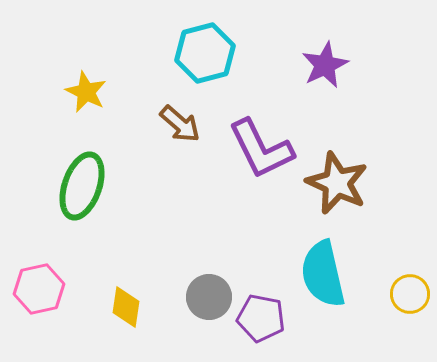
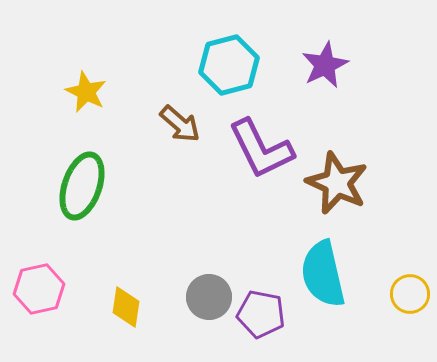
cyan hexagon: moved 24 px right, 12 px down
purple pentagon: moved 4 px up
